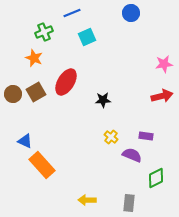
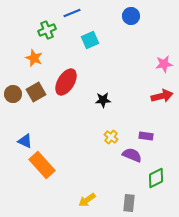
blue circle: moved 3 px down
green cross: moved 3 px right, 2 px up
cyan square: moved 3 px right, 3 px down
yellow arrow: rotated 36 degrees counterclockwise
